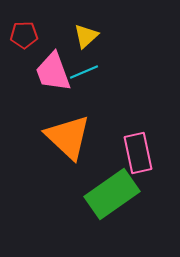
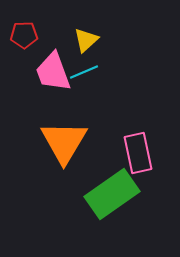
yellow triangle: moved 4 px down
orange triangle: moved 4 px left, 5 px down; rotated 18 degrees clockwise
